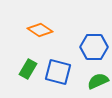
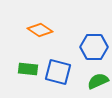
green rectangle: rotated 66 degrees clockwise
